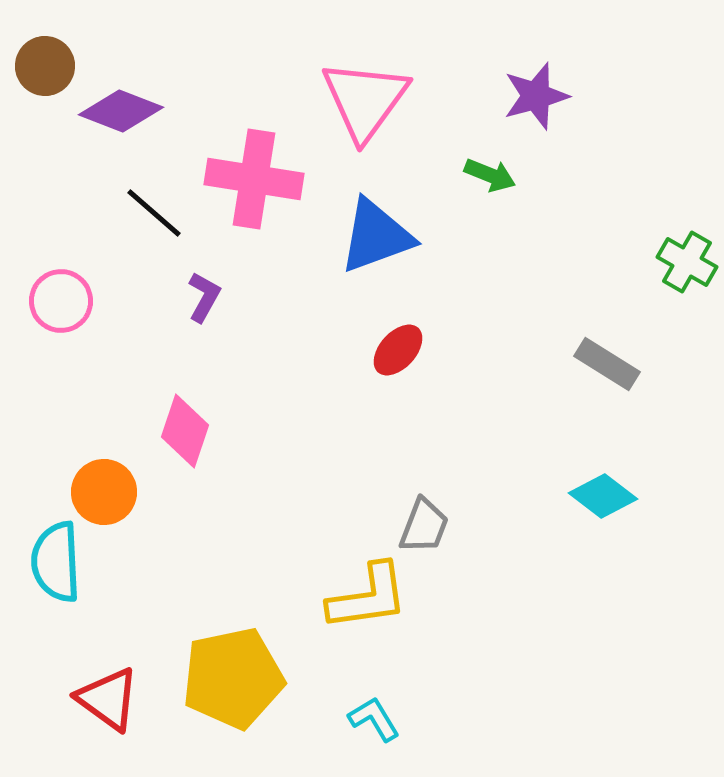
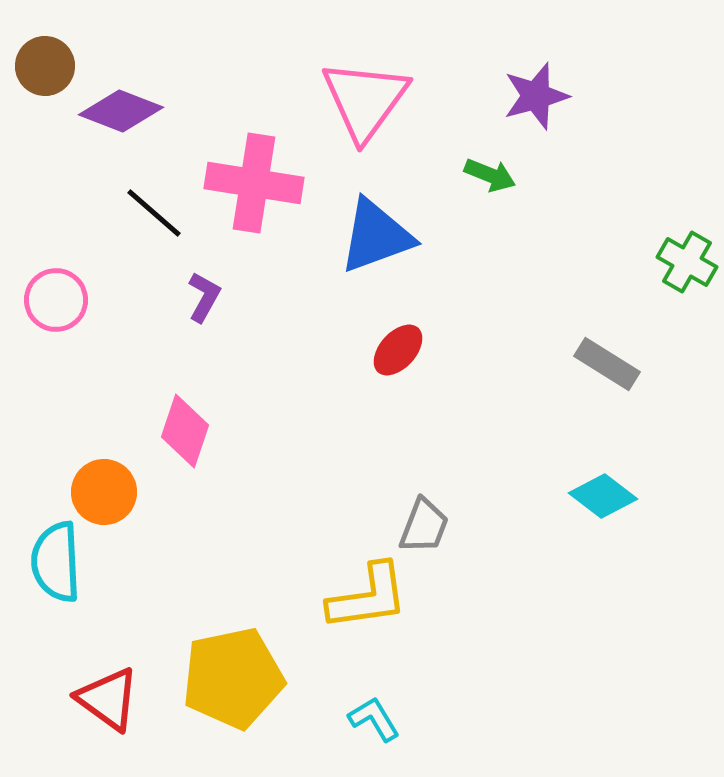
pink cross: moved 4 px down
pink circle: moved 5 px left, 1 px up
